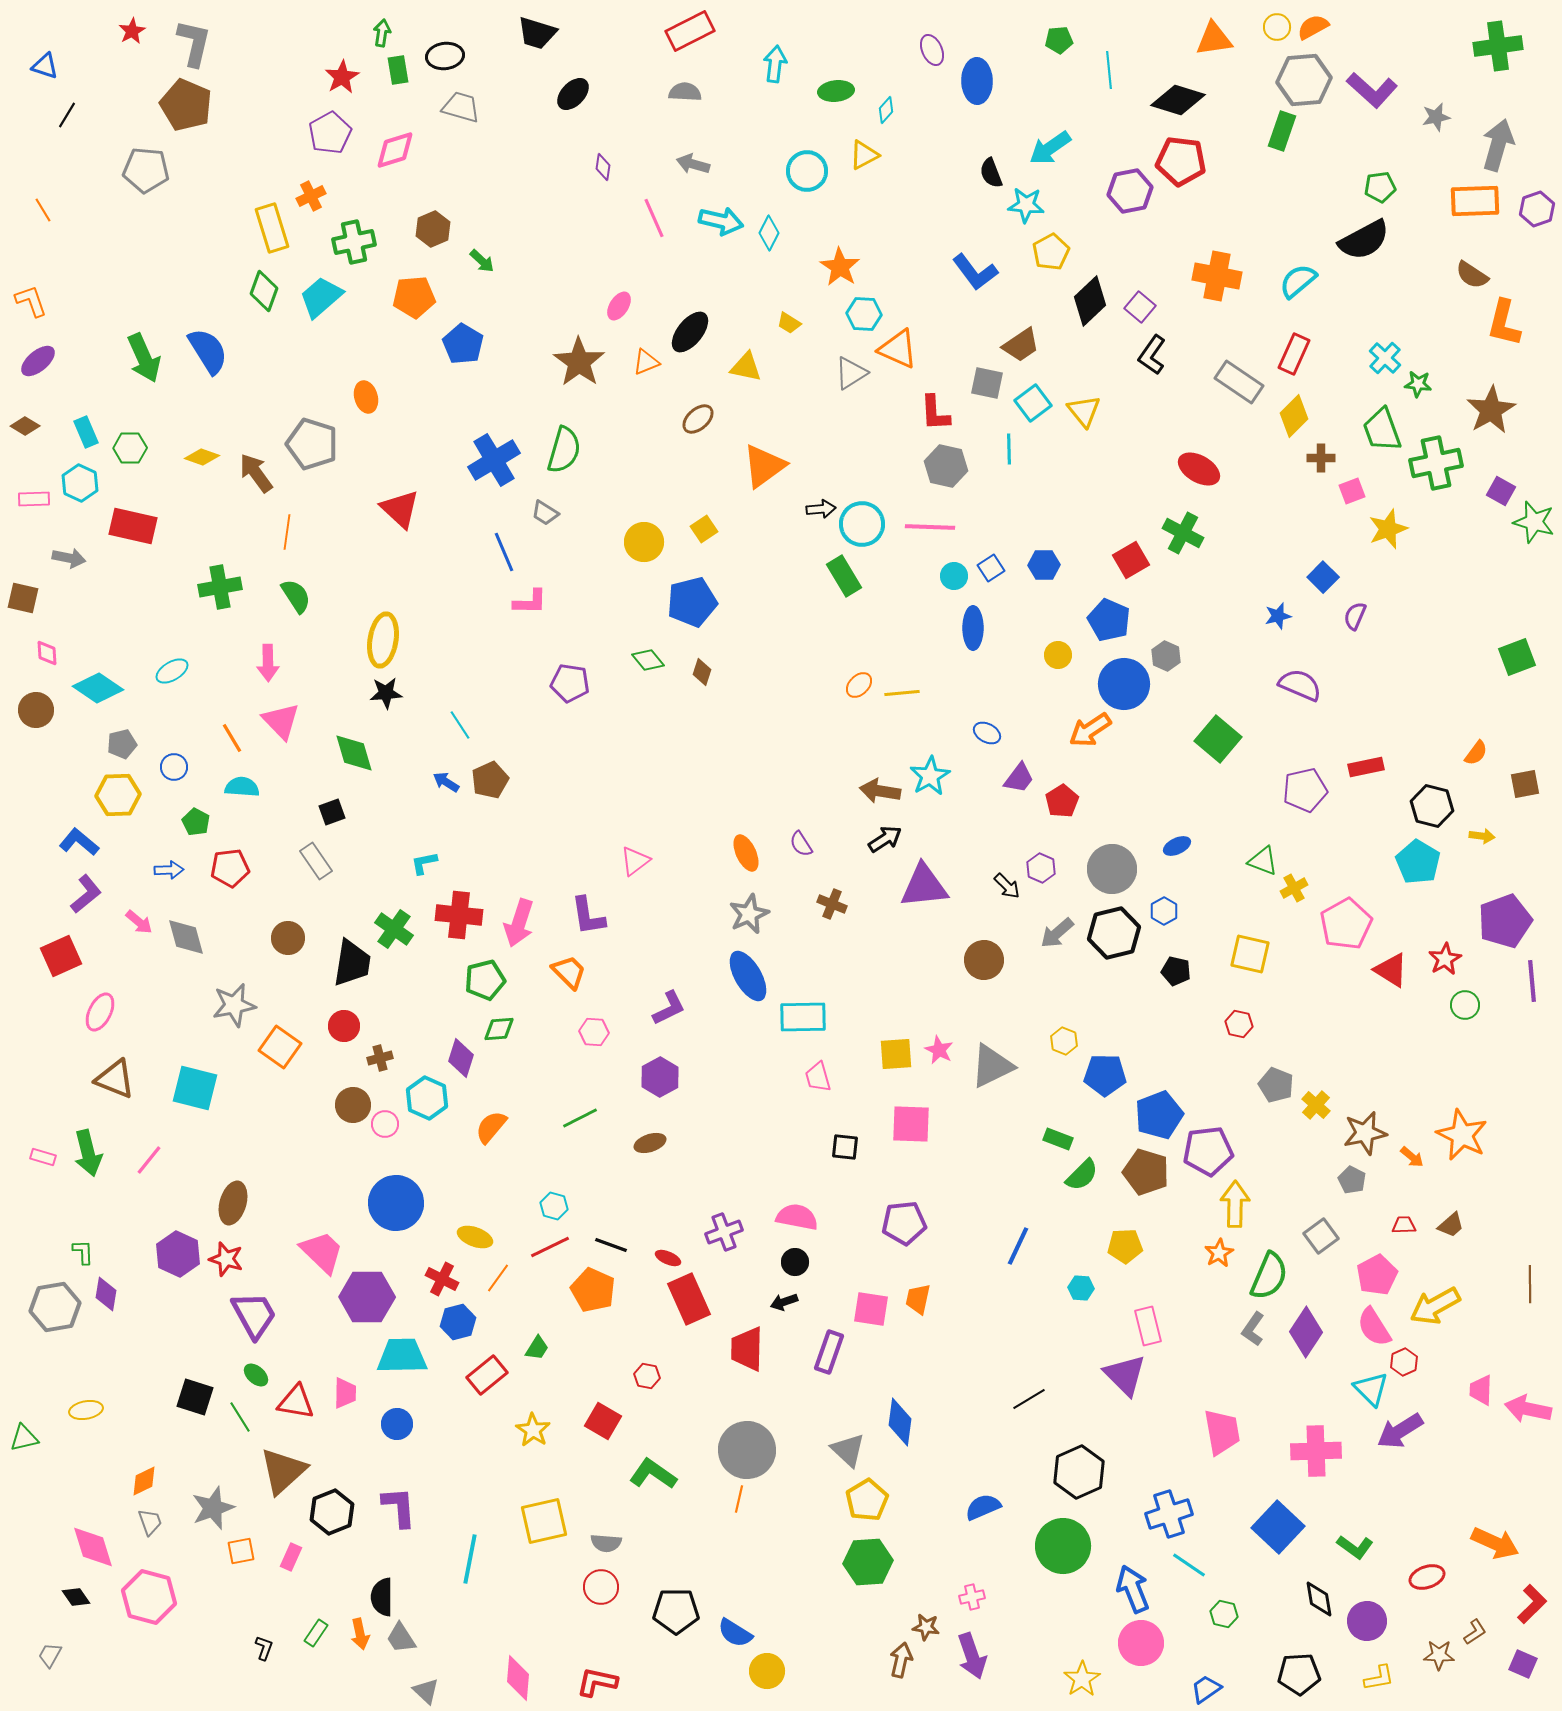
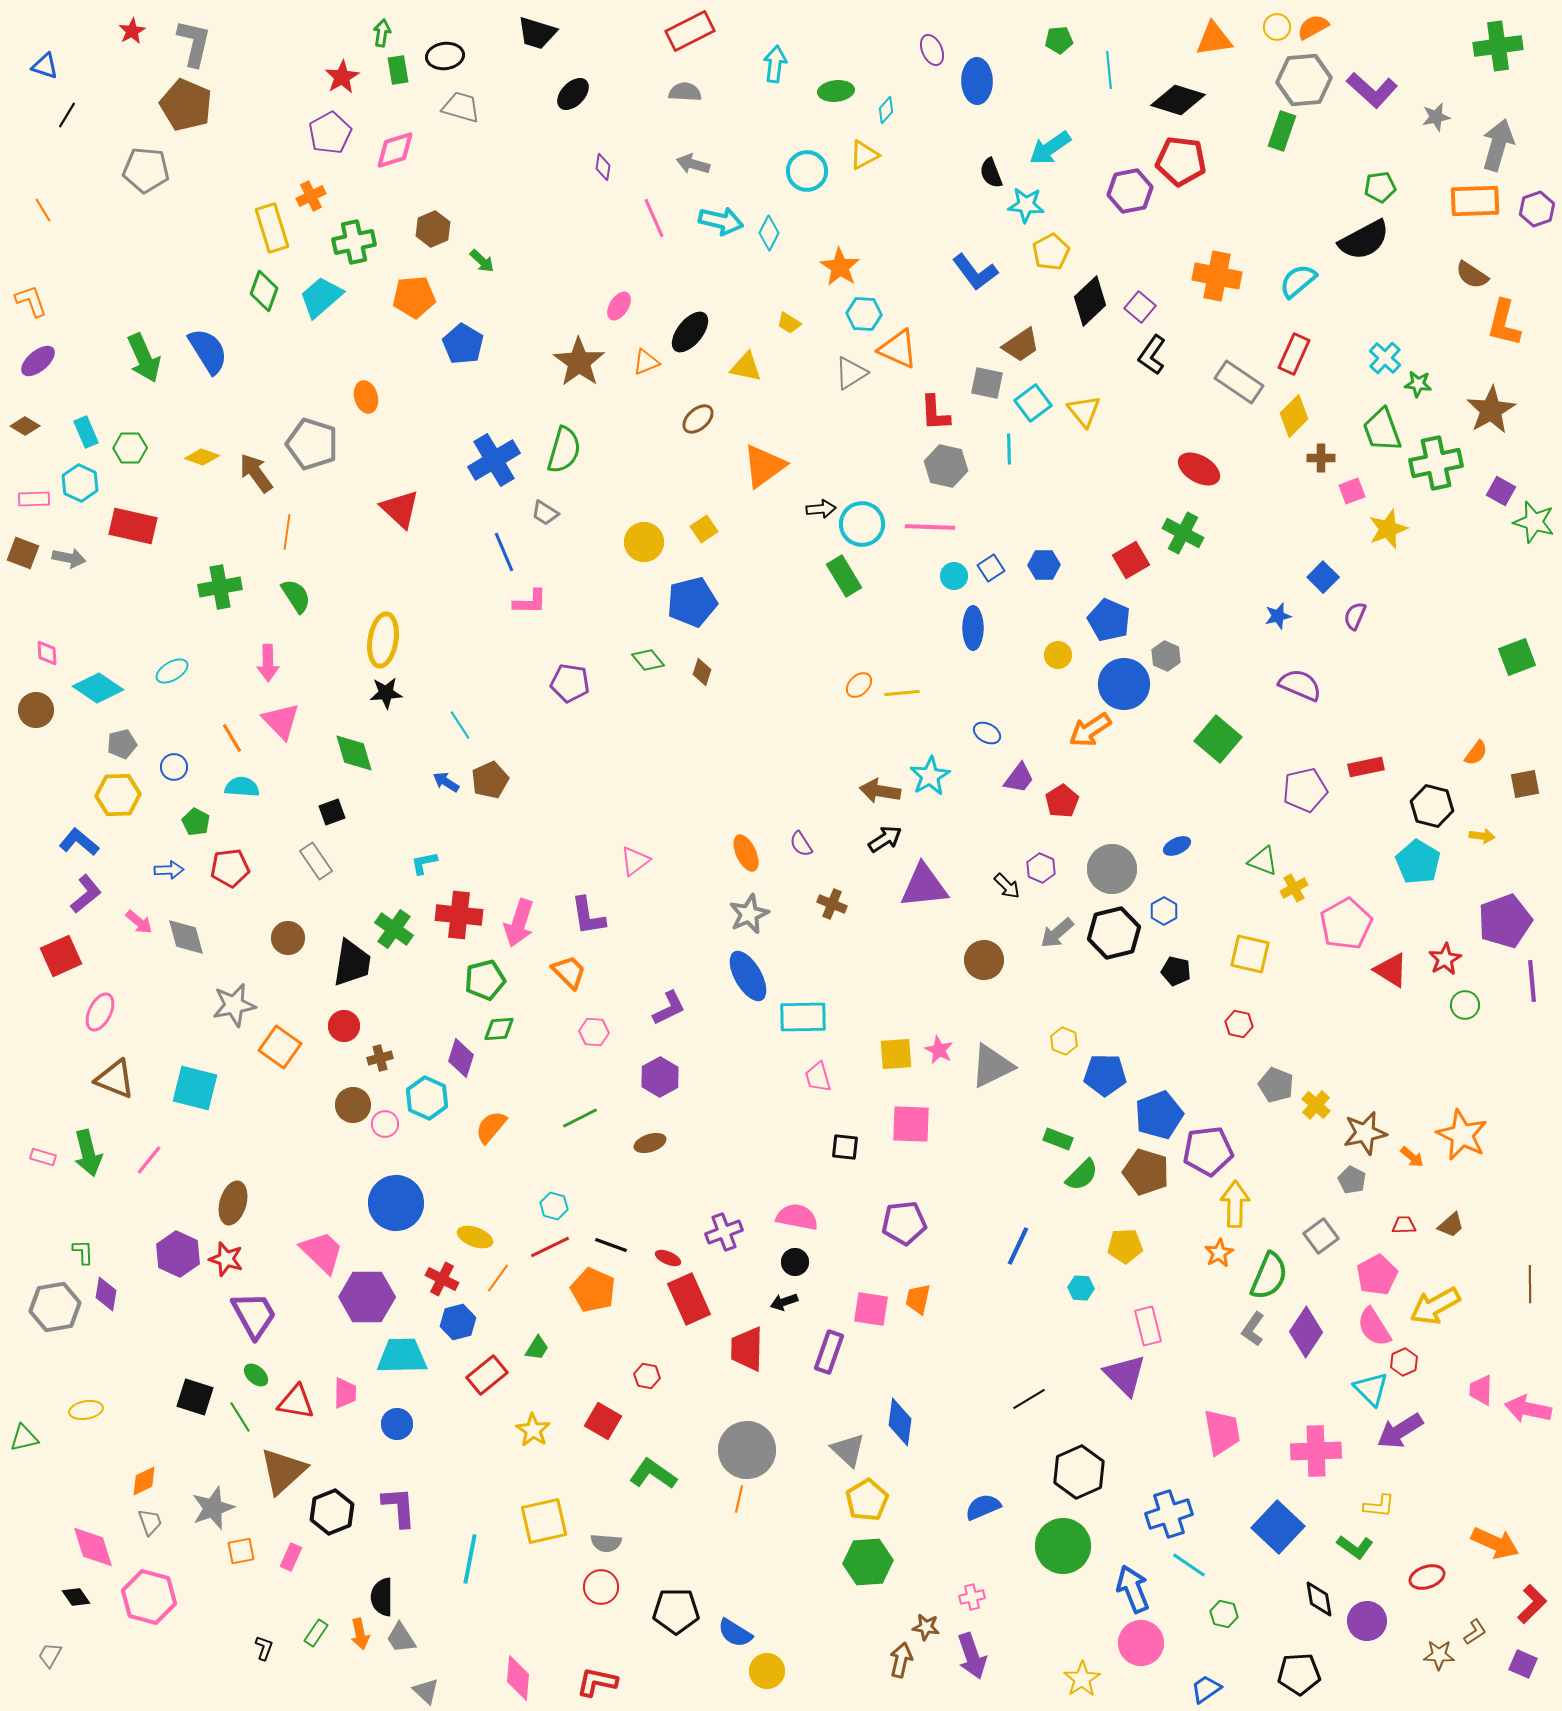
brown square at (23, 598): moved 45 px up; rotated 8 degrees clockwise
yellow L-shape at (1379, 1678): moved 172 px up; rotated 16 degrees clockwise
